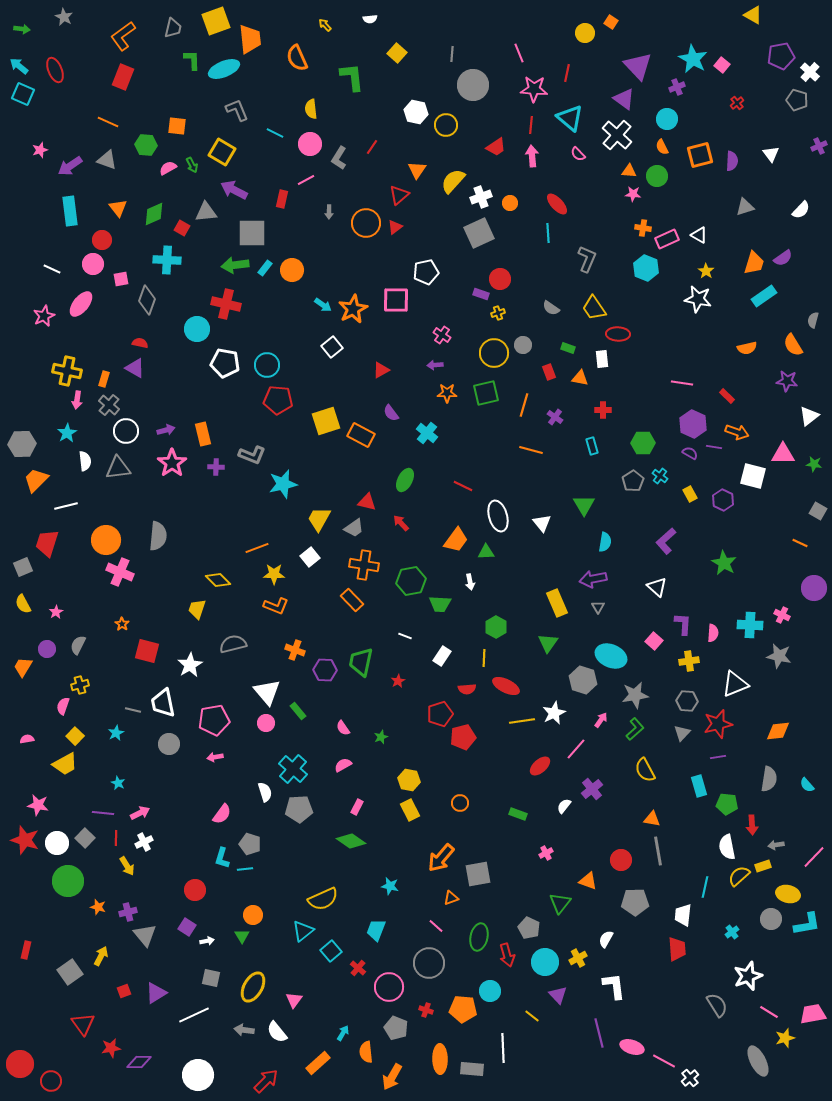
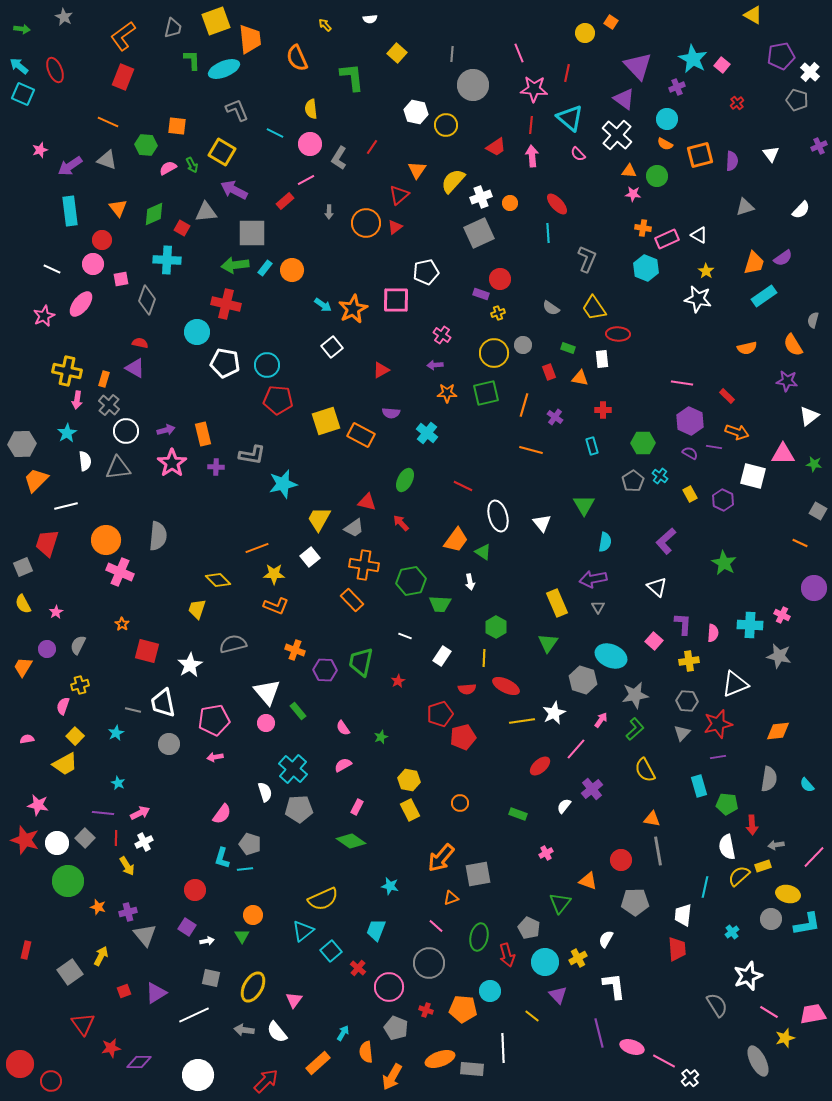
orange semicircle at (662, 147): moved 3 px right, 3 px up; rotated 35 degrees counterclockwise
red rectangle at (282, 199): moved 3 px right, 2 px down; rotated 36 degrees clockwise
cyan circle at (197, 329): moved 3 px down
purple semicircle at (391, 413): rotated 48 degrees counterclockwise
purple hexagon at (693, 424): moved 3 px left, 3 px up
gray L-shape at (252, 455): rotated 12 degrees counterclockwise
green triangle at (486, 552): moved 3 px left; rotated 36 degrees clockwise
orange ellipse at (440, 1059): rotated 72 degrees clockwise
